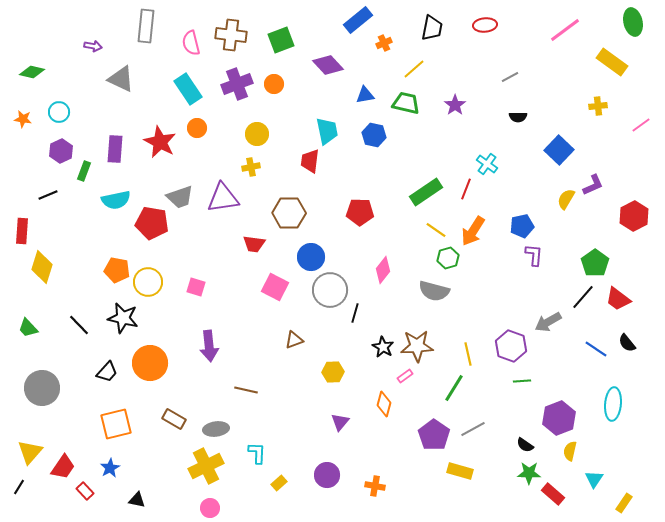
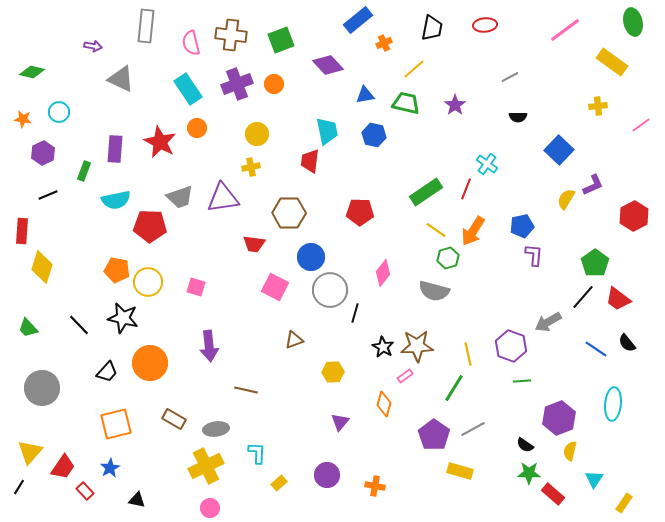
purple hexagon at (61, 151): moved 18 px left, 2 px down
red pentagon at (152, 223): moved 2 px left, 3 px down; rotated 8 degrees counterclockwise
pink diamond at (383, 270): moved 3 px down
